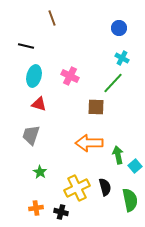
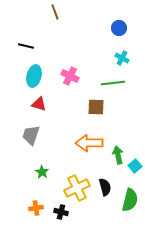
brown line: moved 3 px right, 6 px up
green line: rotated 40 degrees clockwise
green star: moved 2 px right
green semicircle: rotated 25 degrees clockwise
